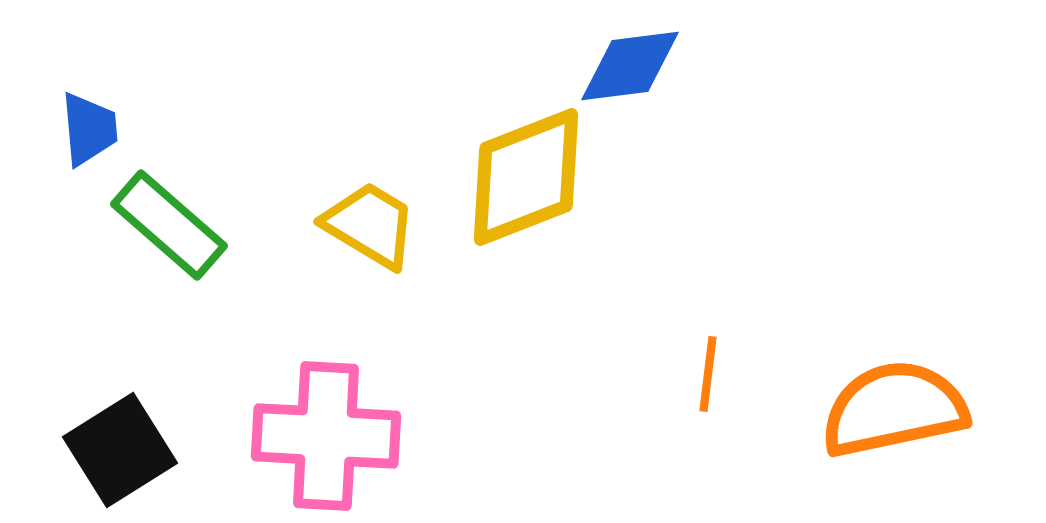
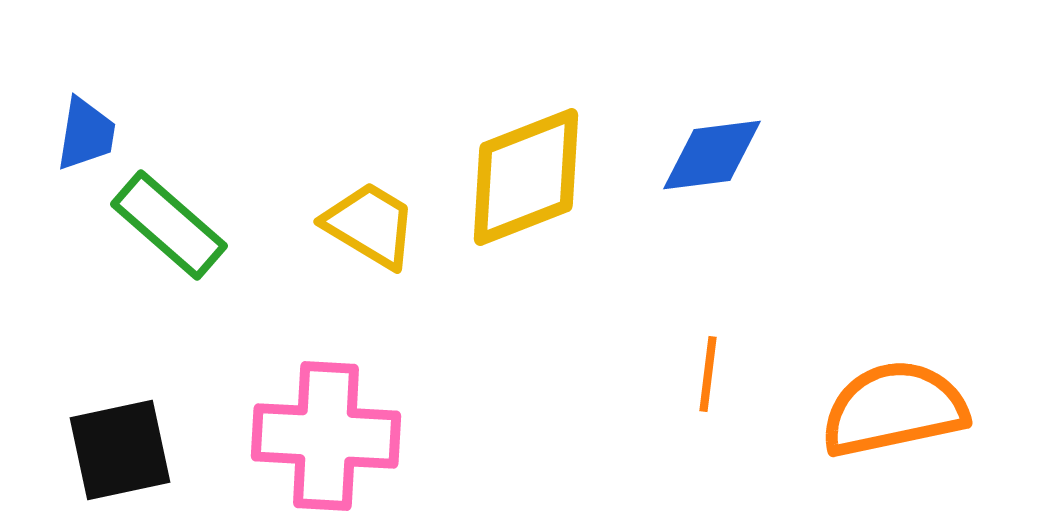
blue diamond: moved 82 px right, 89 px down
blue trapezoid: moved 3 px left, 5 px down; rotated 14 degrees clockwise
black square: rotated 20 degrees clockwise
